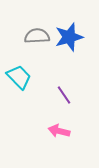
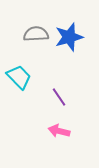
gray semicircle: moved 1 px left, 2 px up
purple line: moved 5 px left, 2 px down
